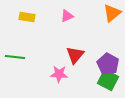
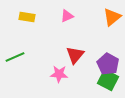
orange triangle: moved 4 px down
green line: rotated 30 degrees counterclockwise
